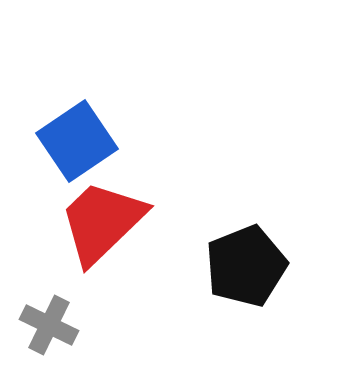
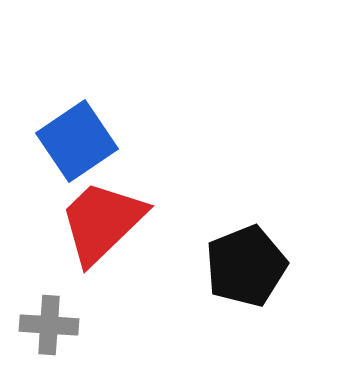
gray cross: rotated 22 degrees counterclockwise
